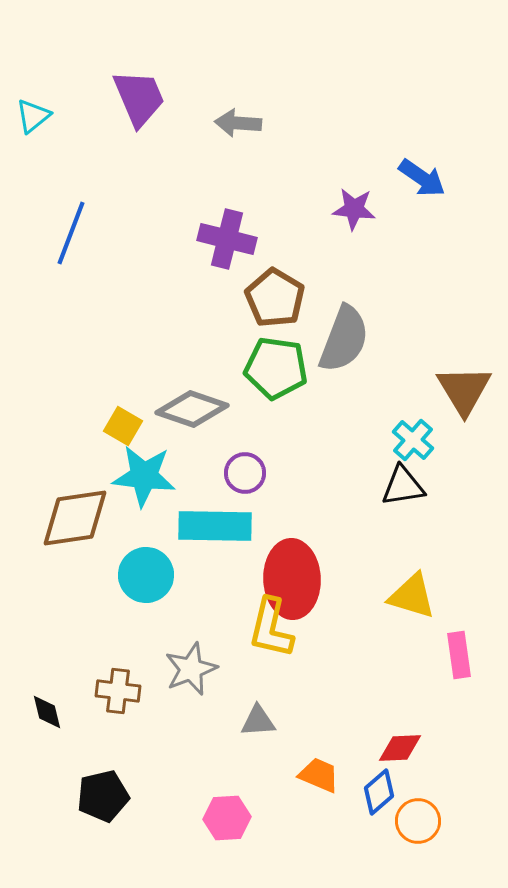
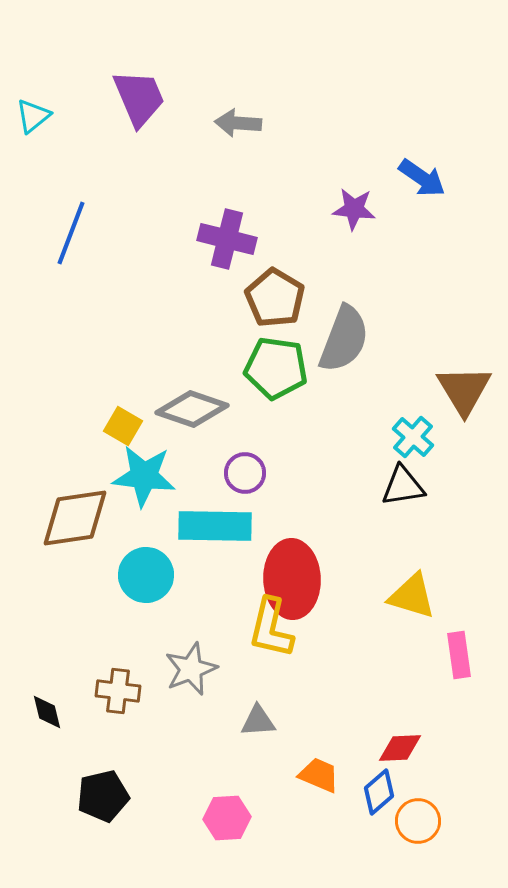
cyan cross: moved 3 px up
